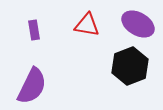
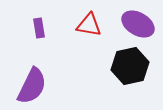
red triangle: moved 2 px right
purple rectangle: moved 5 px right, 2 px up
black hexagon: rotated 9 degrees clockwise
